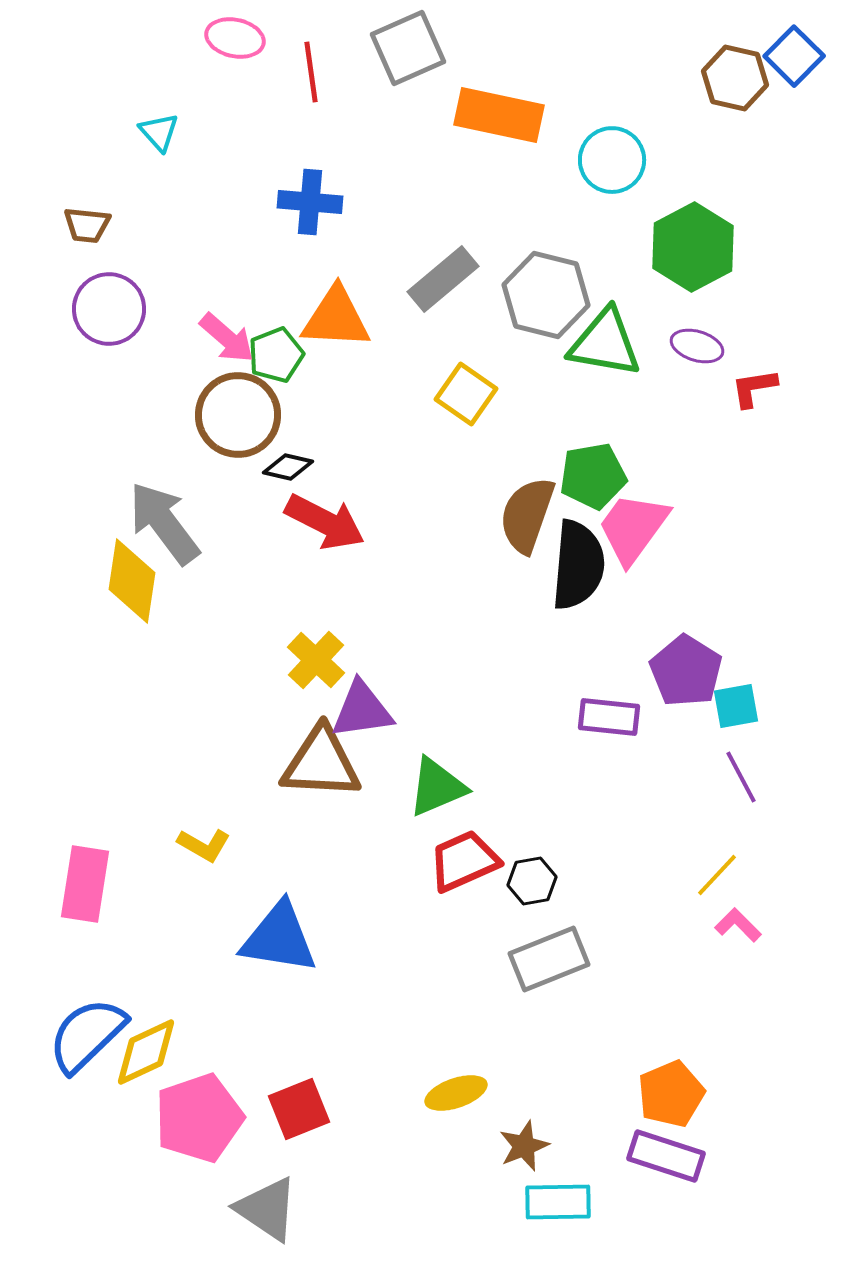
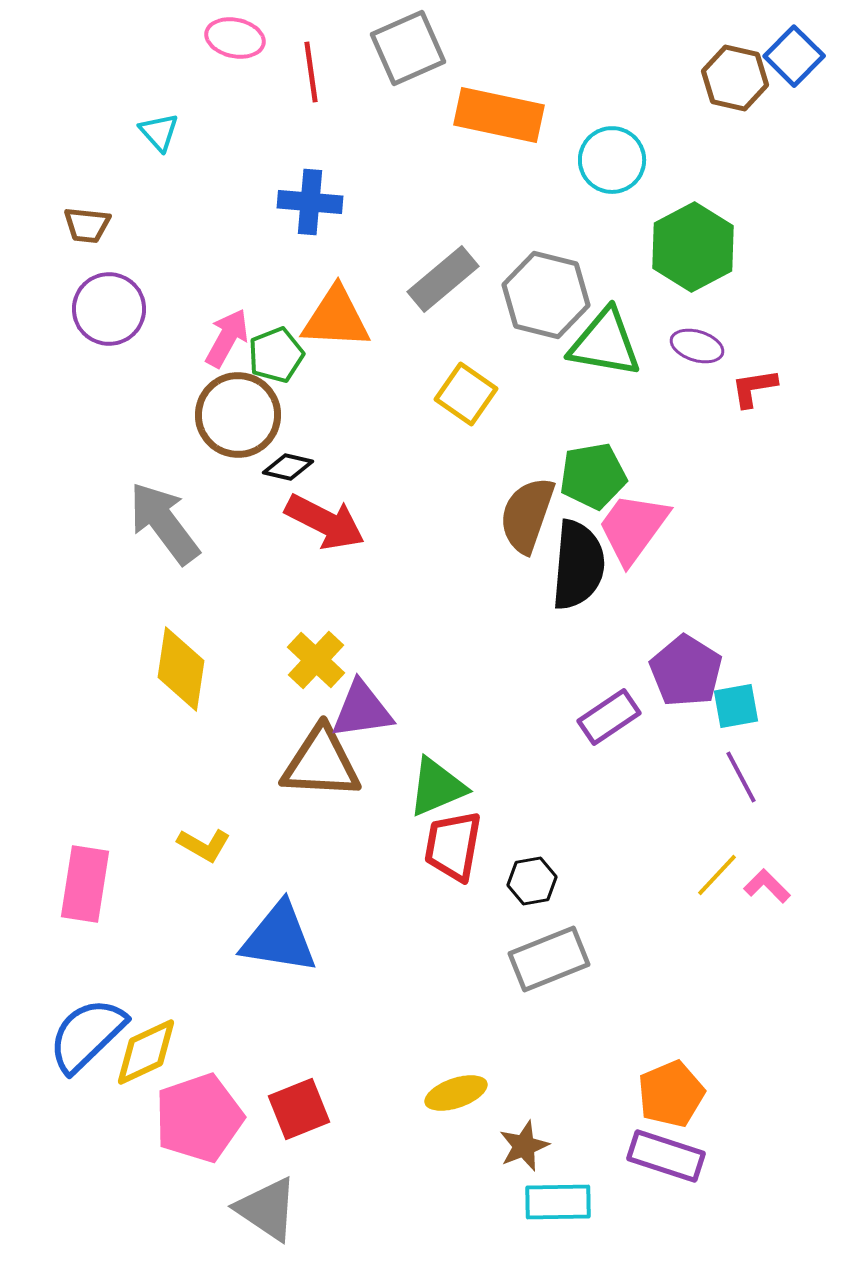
pink arrow at (227, 338): rotated 102 degrees counterclockwise
yellow diamond at (132, 581): moved 49 px right, 88 px down
purple rectangle at (609, 717): rotated 40 degrees counterclockwise
red trapezoid at (464, 861): moved 11 px left, 15 px up; rotated 56 degrees counterclockwise
pink L-shape at (738, 925): moved 29 px right, 39 px up
